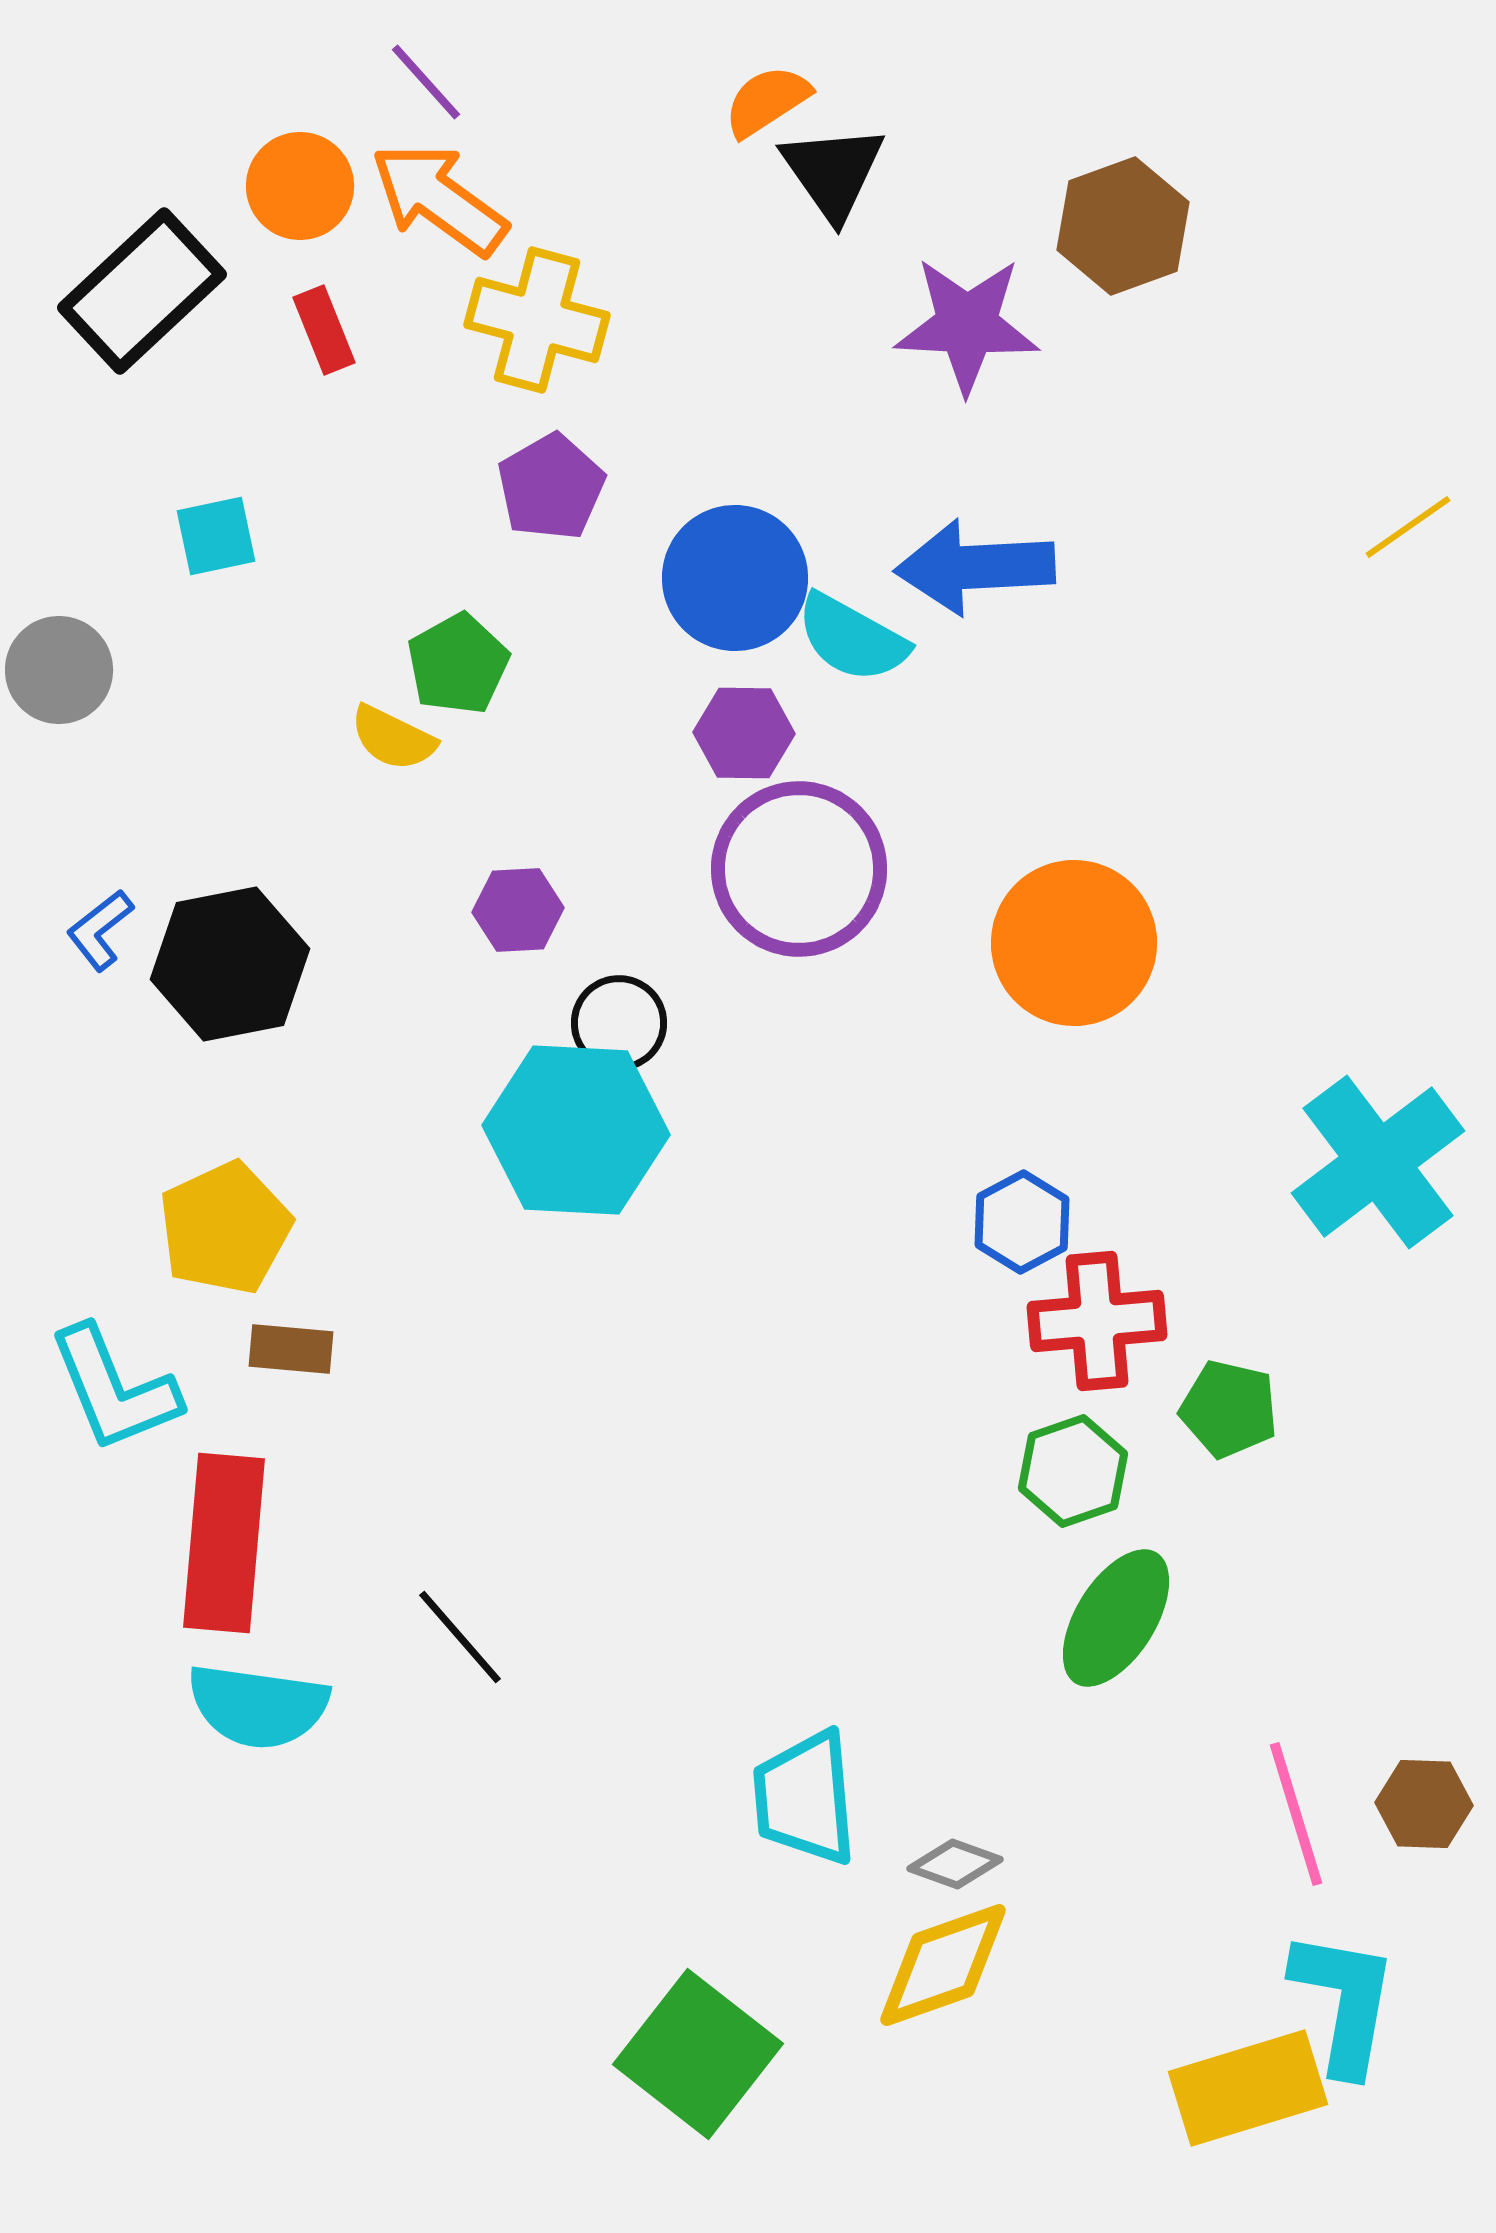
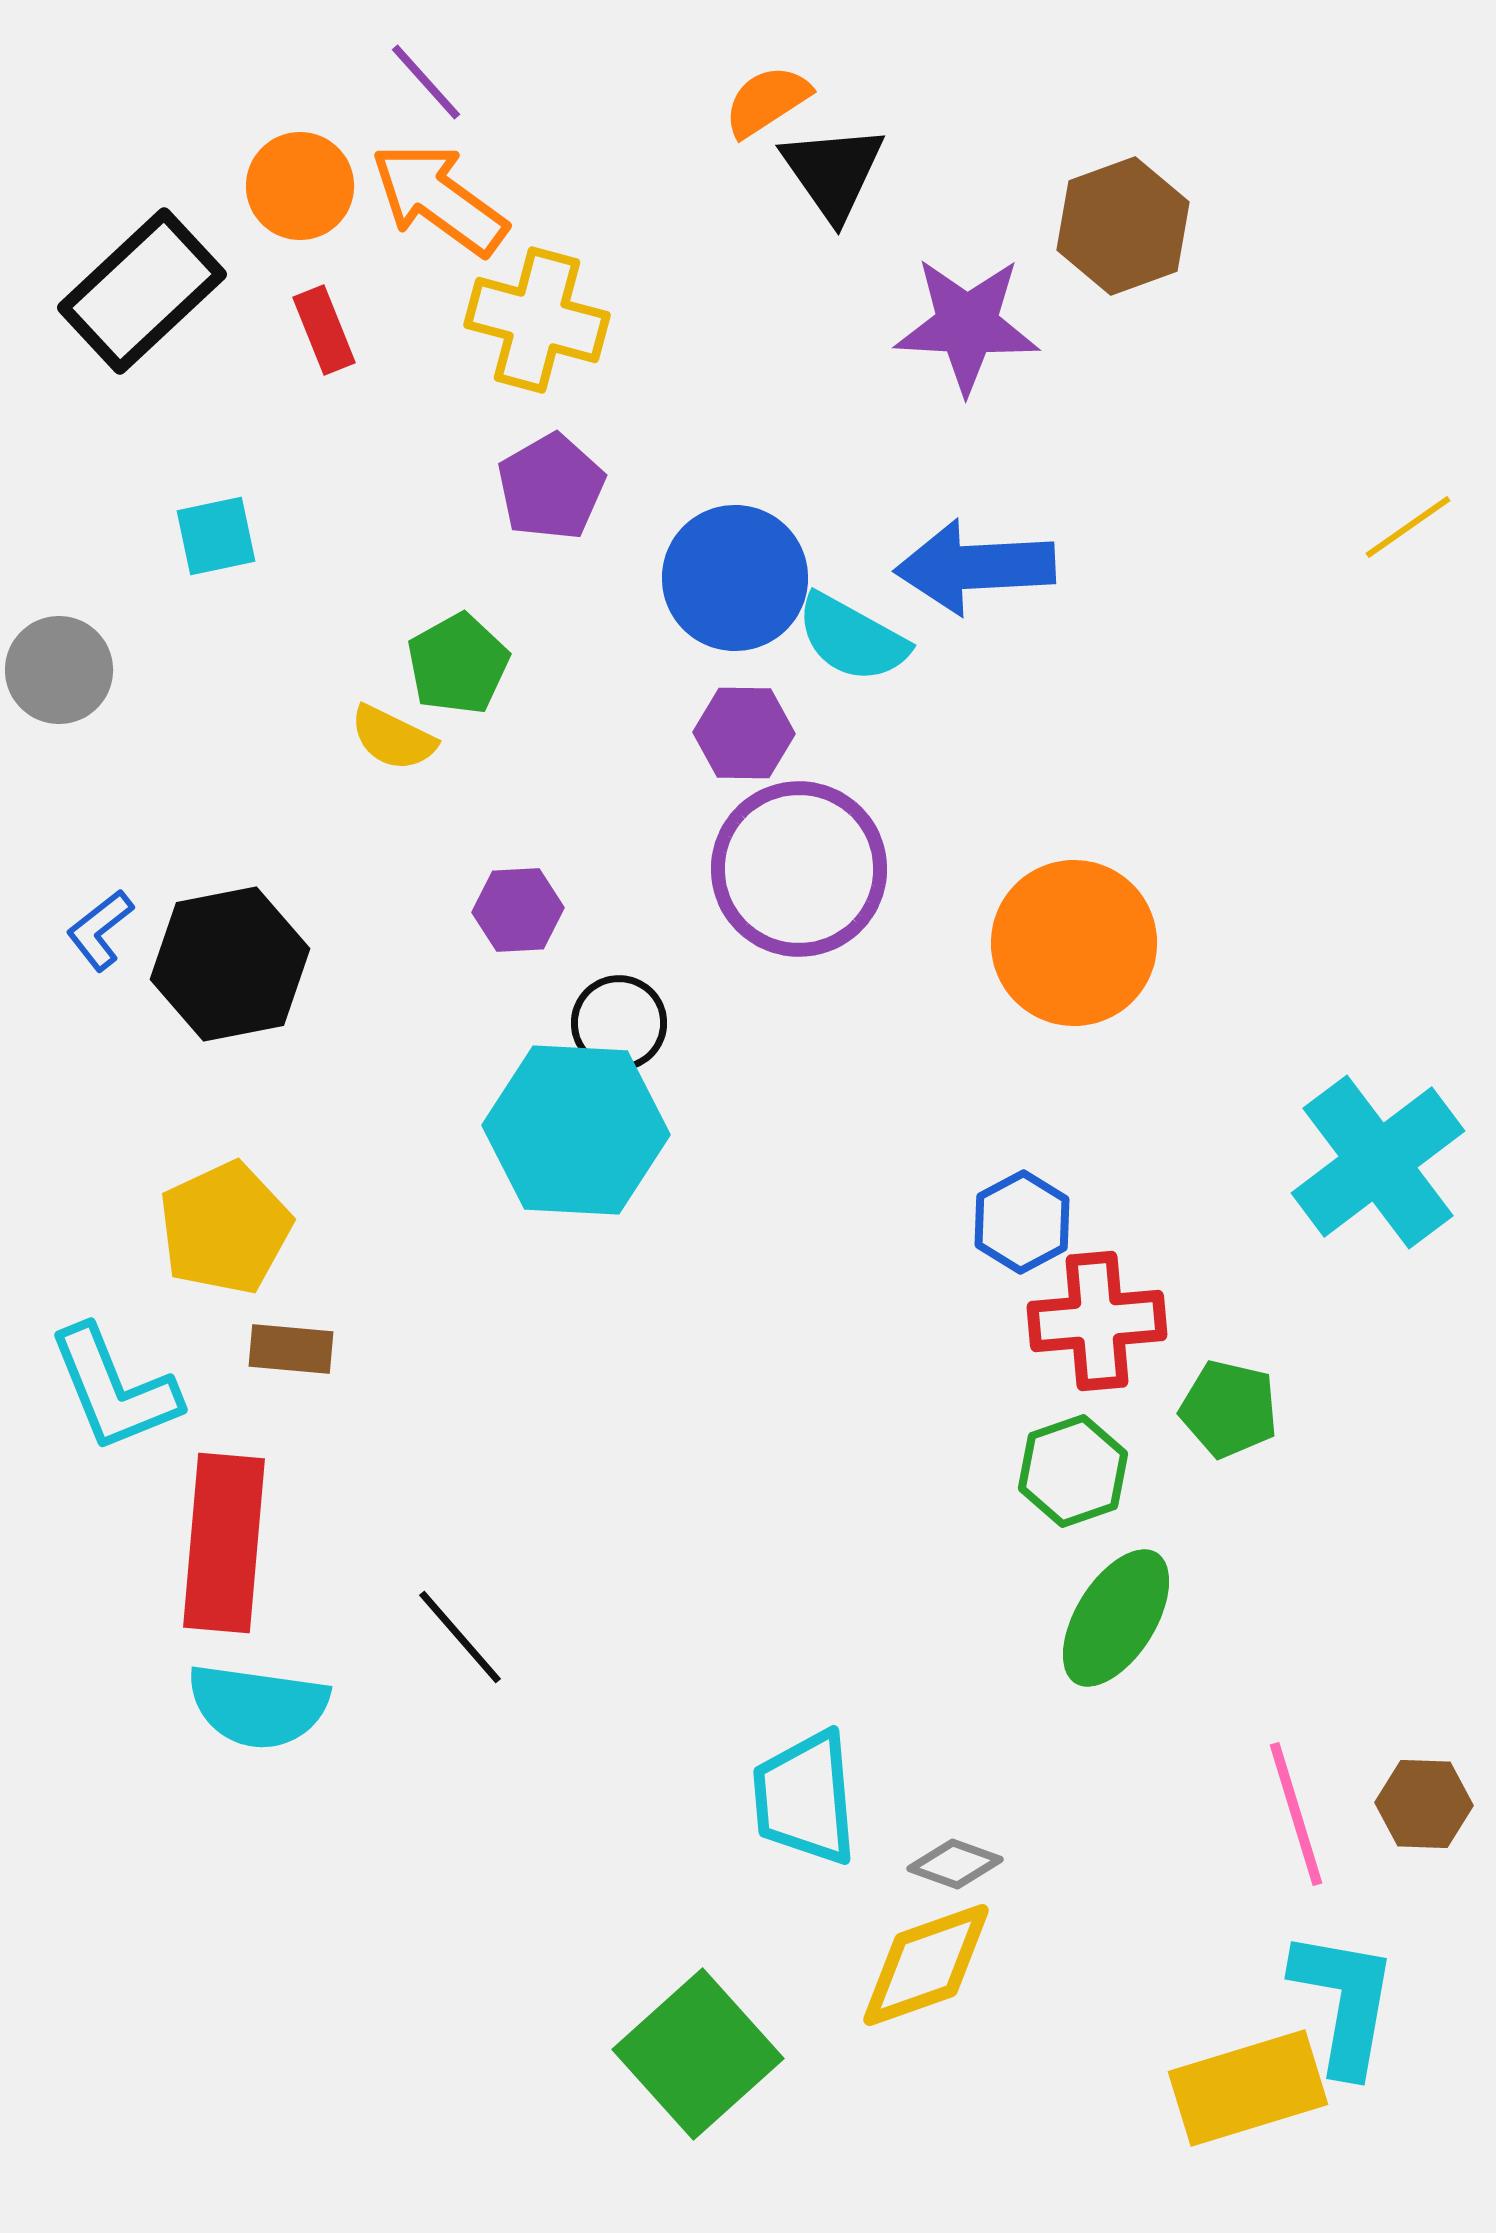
yellow diamond at (943, 1965): moved 17 px left
green square at (698, 2054): rotated 10 degrees clockwise
